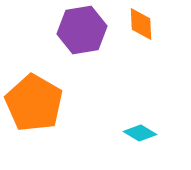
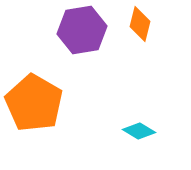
orange diamond: moved 1 px left; rotated 16 degrees clockwise
cyan diamond: moved 1 px left, 2 px up
